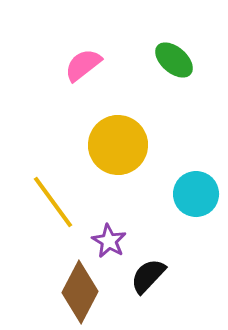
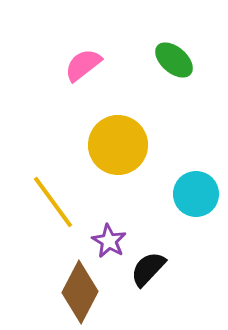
black semicircle: moved 7 px up
